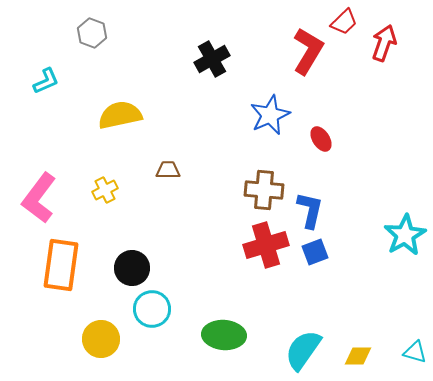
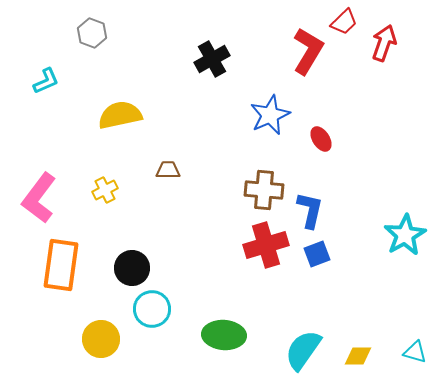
blue square: moved 2 px right, 2 px down
